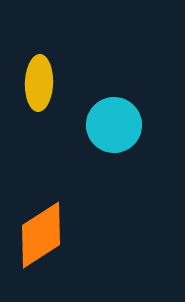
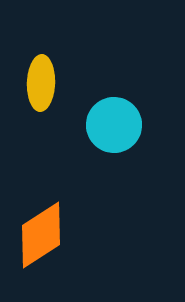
yellow ellipse: moved 2 px right
